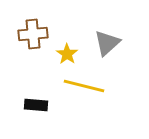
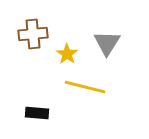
gray triangle: rotated 16 degrees counterclockwise
yellow line: moved 1 px right, 1 px down
black rectangle: moved 1 px right, 8 px down
